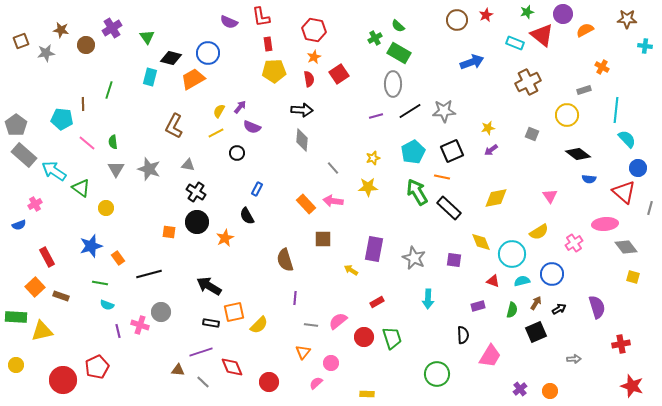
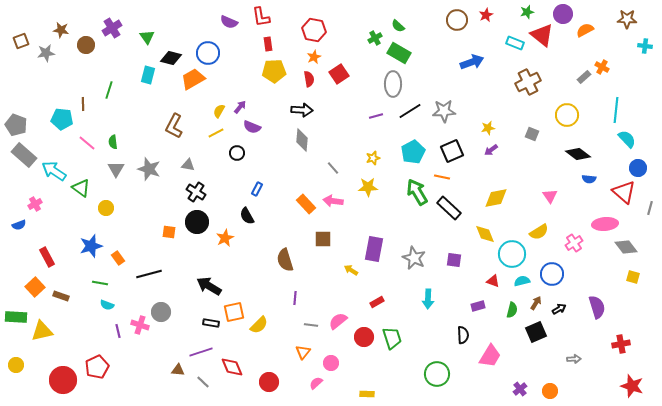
cyan rectangle at (150, 77): moved 2 px left, 2 px up
gray rectangle at (584, 90): moved 13 px up; rotated 24 degrees counterclockwise
gray pentagon at (16, 125): rotated 15 degrees counterclockwise
yellow diamond at (481, 242): moved 4 px right, 8 px up
